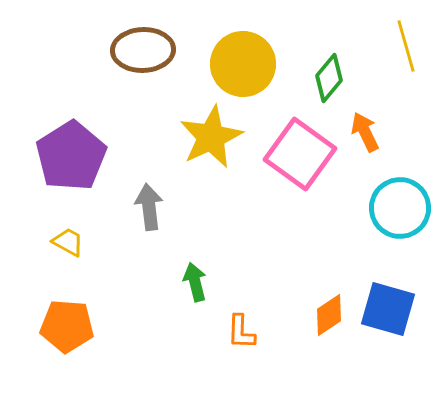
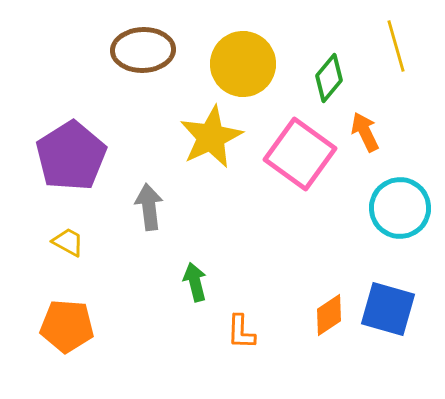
yellow line: moved 10 px left
